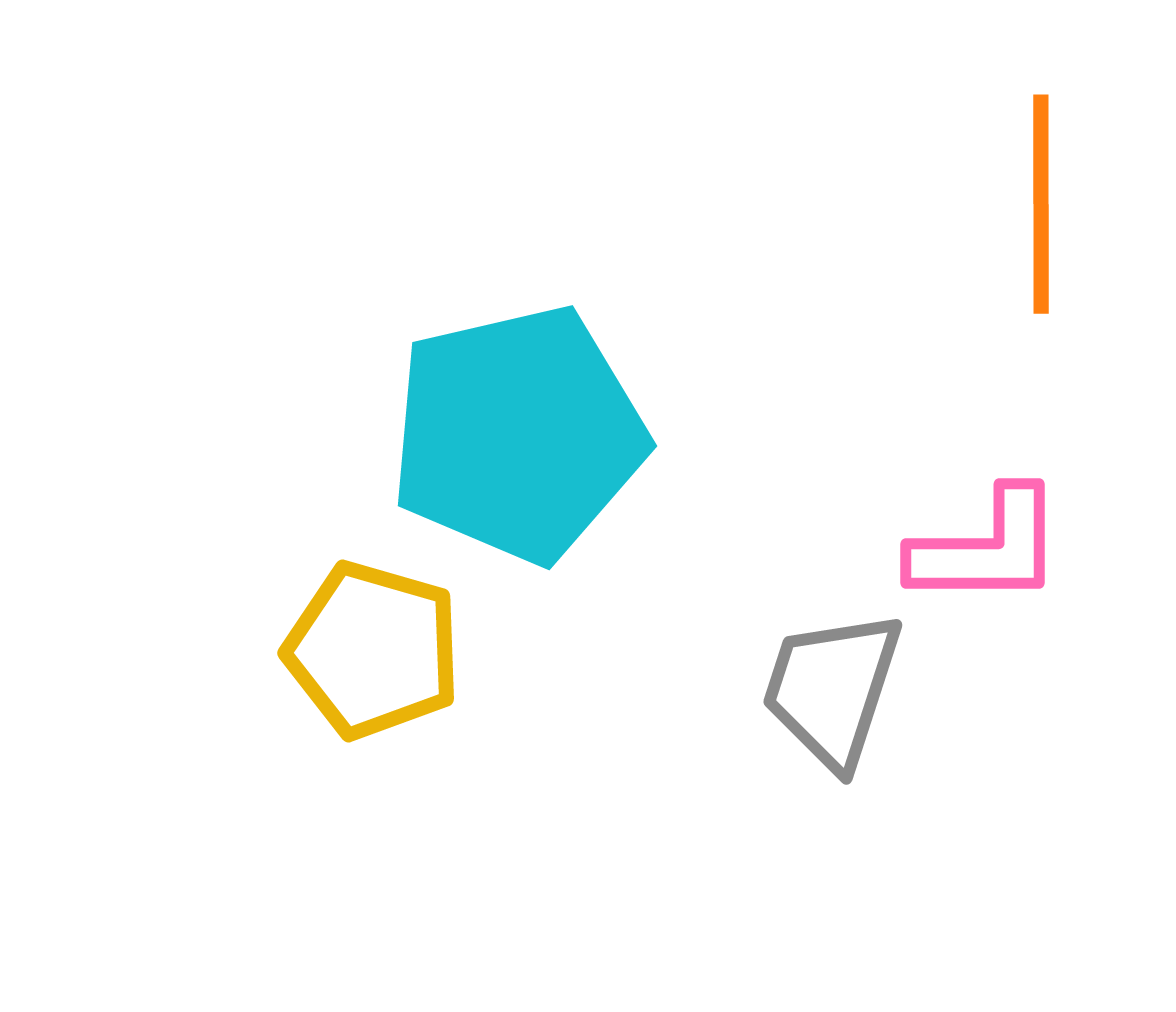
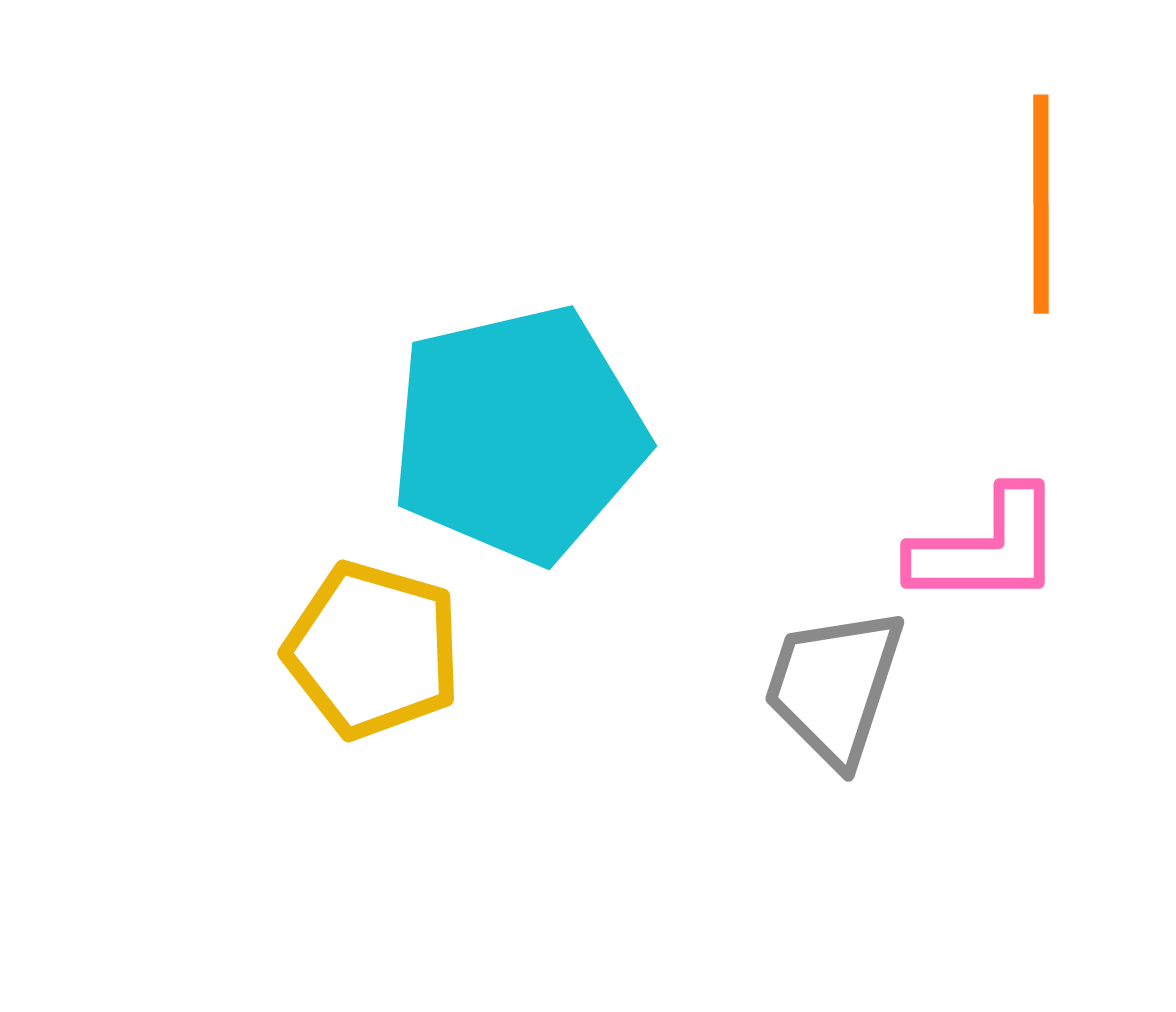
gray trapezoid: moved 2 px right, 3 px up
